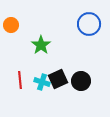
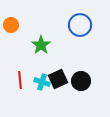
blue circle: moved 9 px left, 1 px down
